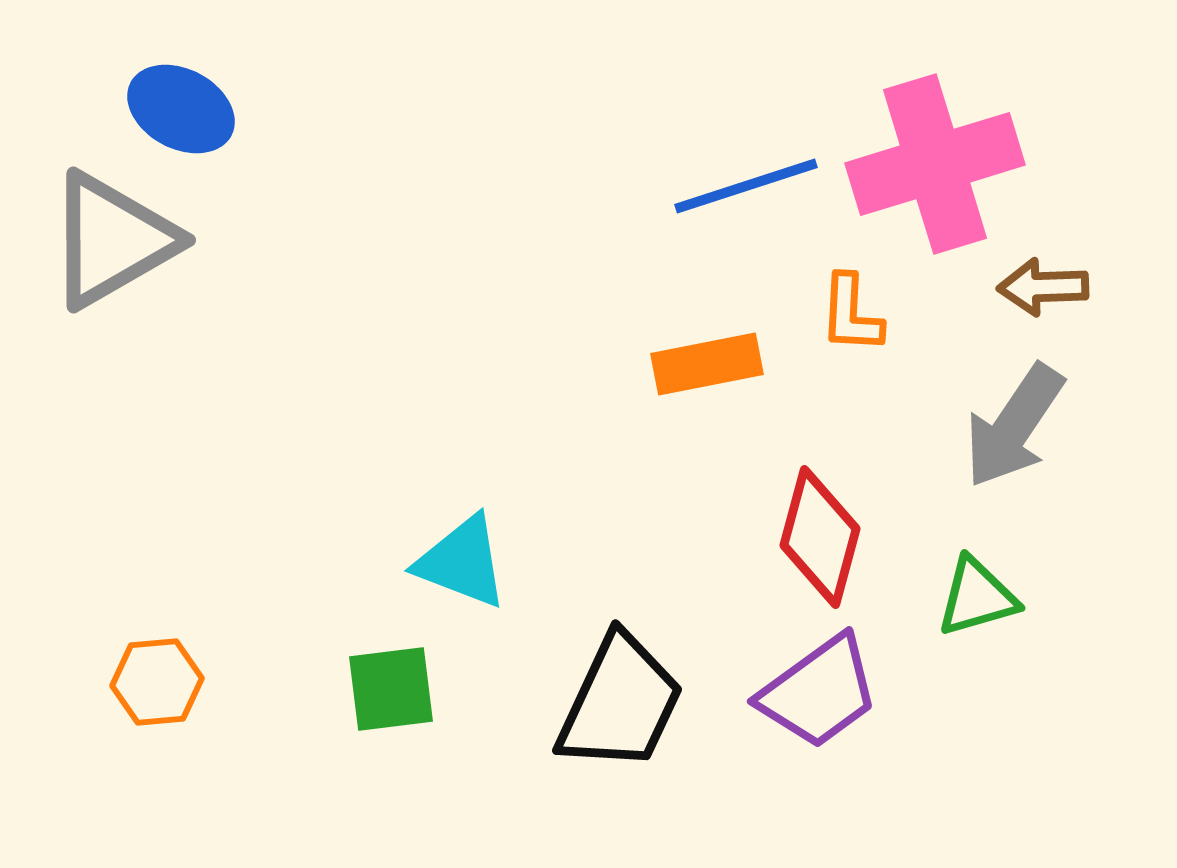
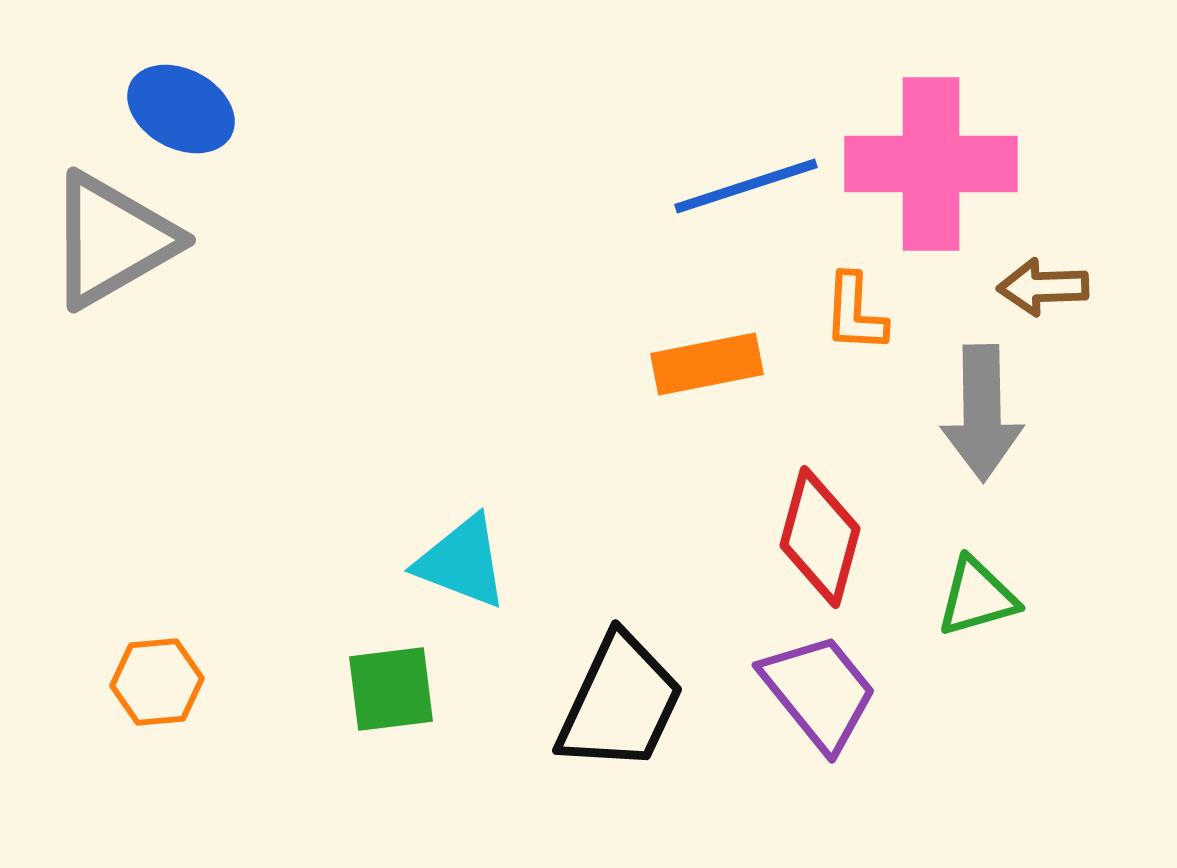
pink cross: moved 4 px left; rotated 17 degrees clockwise
orange L-shape: moved 4 px right, 1 px up
gray arrow: moved 32 px left, 13 px up; rotated 35 degrees counterclockwise
purple trapezoid: rotated 93 degrees counterclockwise
